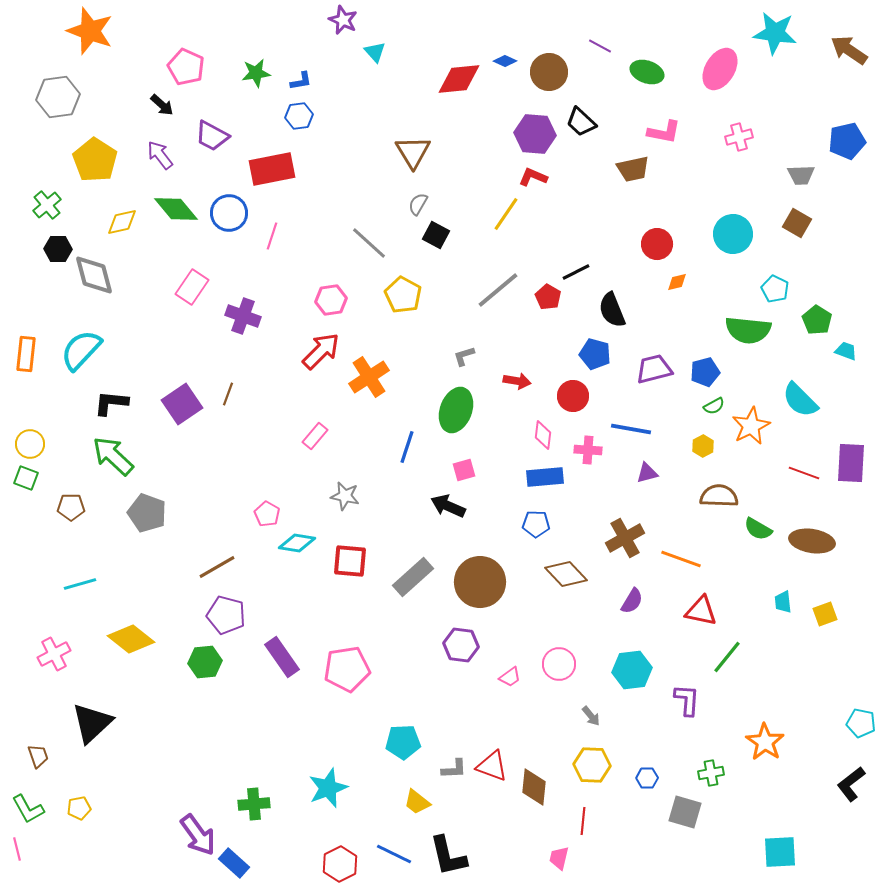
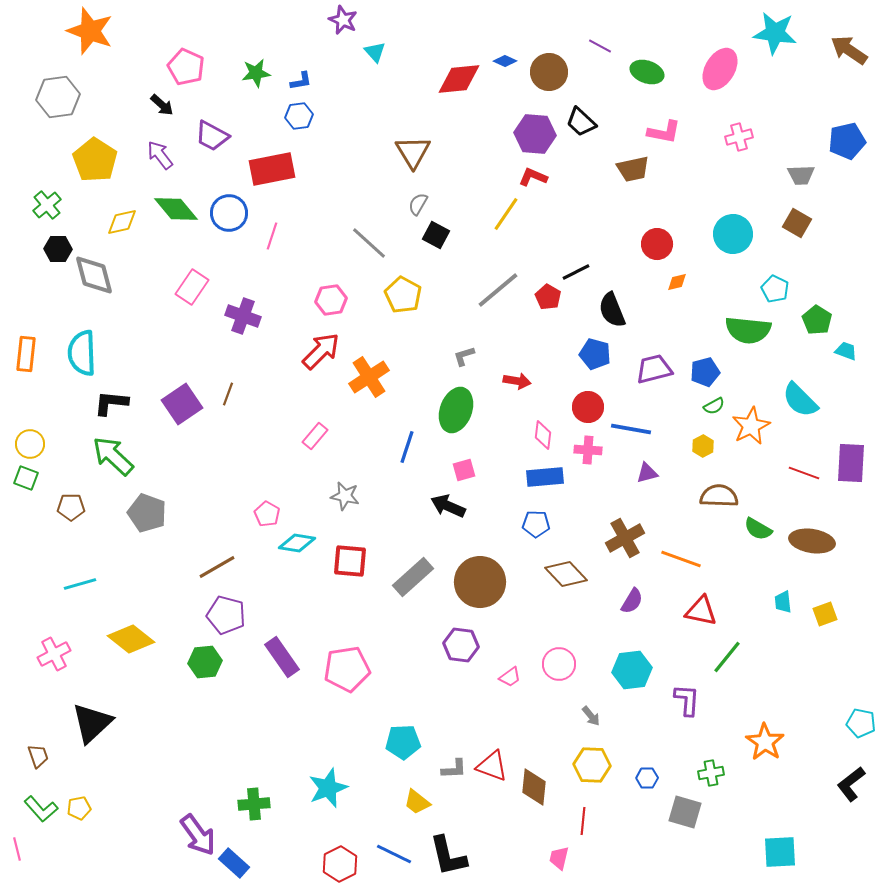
cyan semicircle at (81, 350): moved 1 px right, 3 px down; rotated 45 degrees counterclockwise
red circle at (573, 396): moved 15 px right, 11 px down
green L-shape at (28, 809): moved 13 px right; rotated 12 degrees counterclockwise
